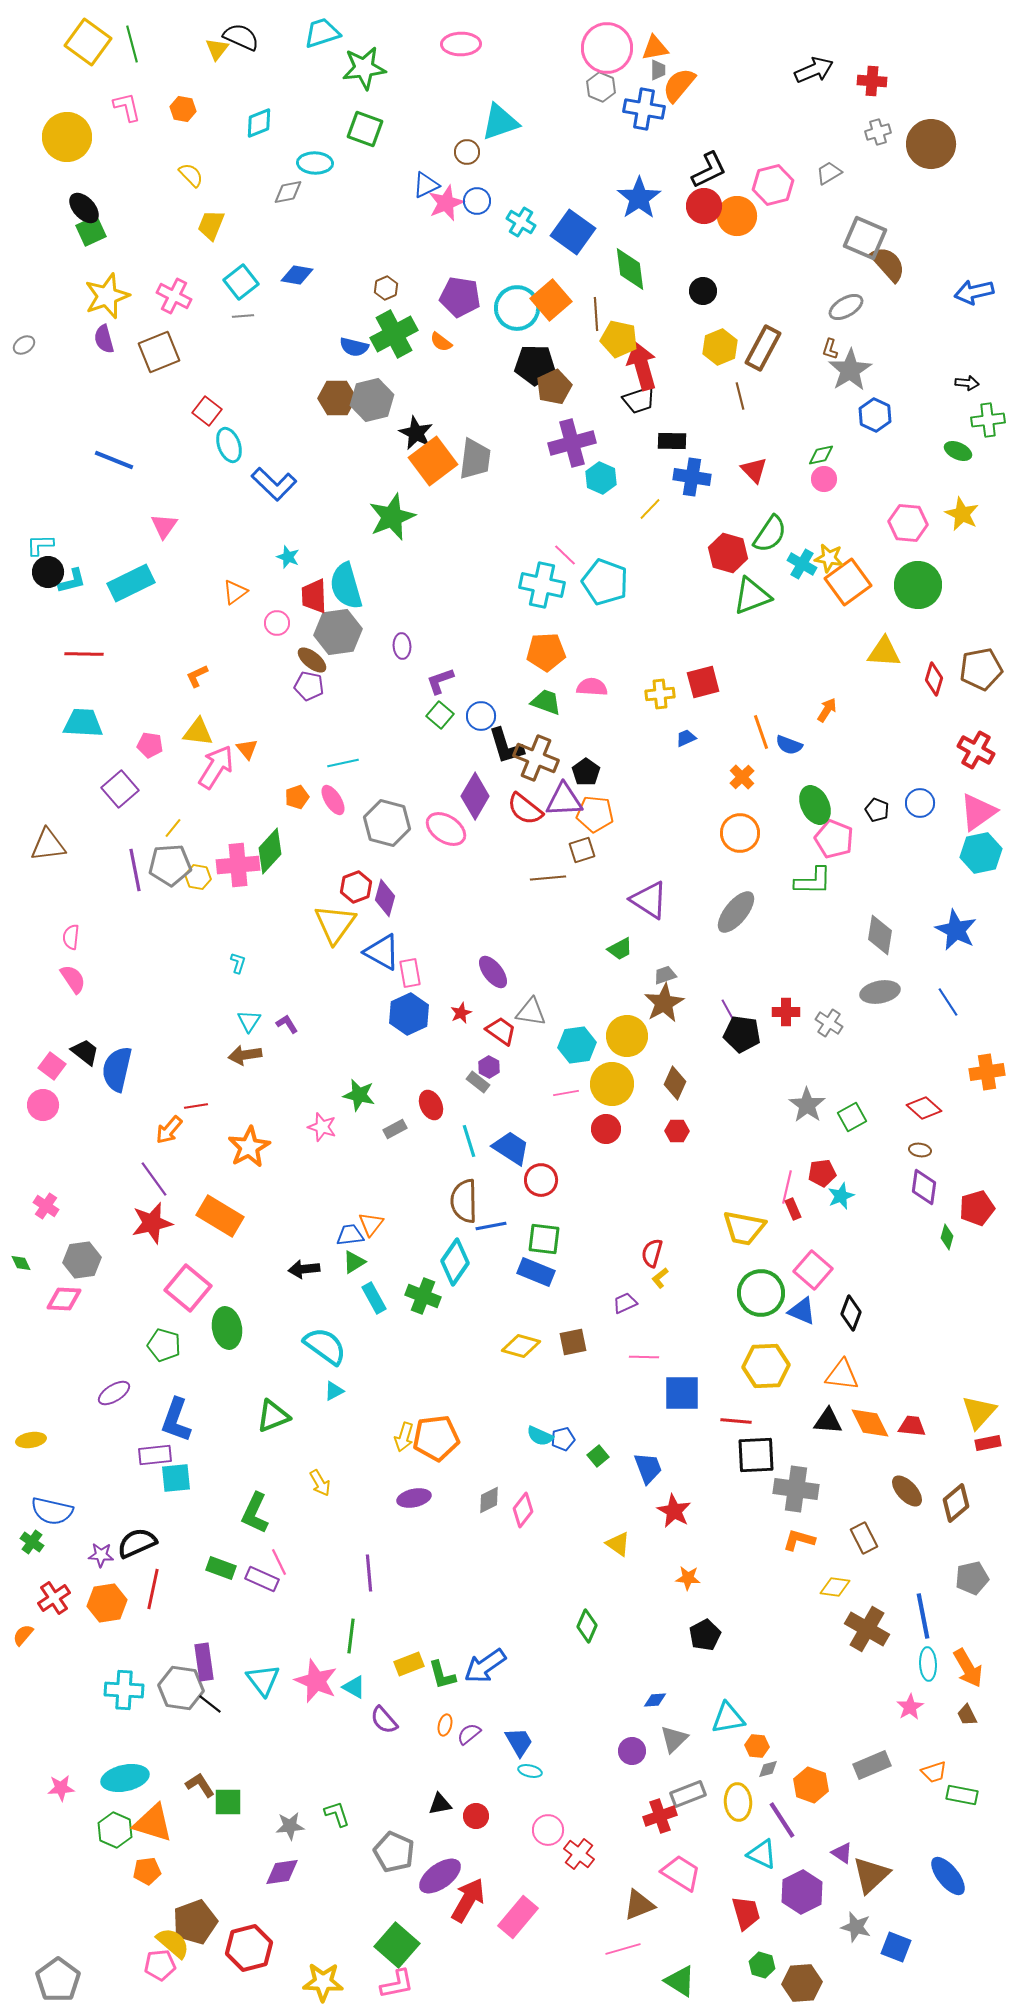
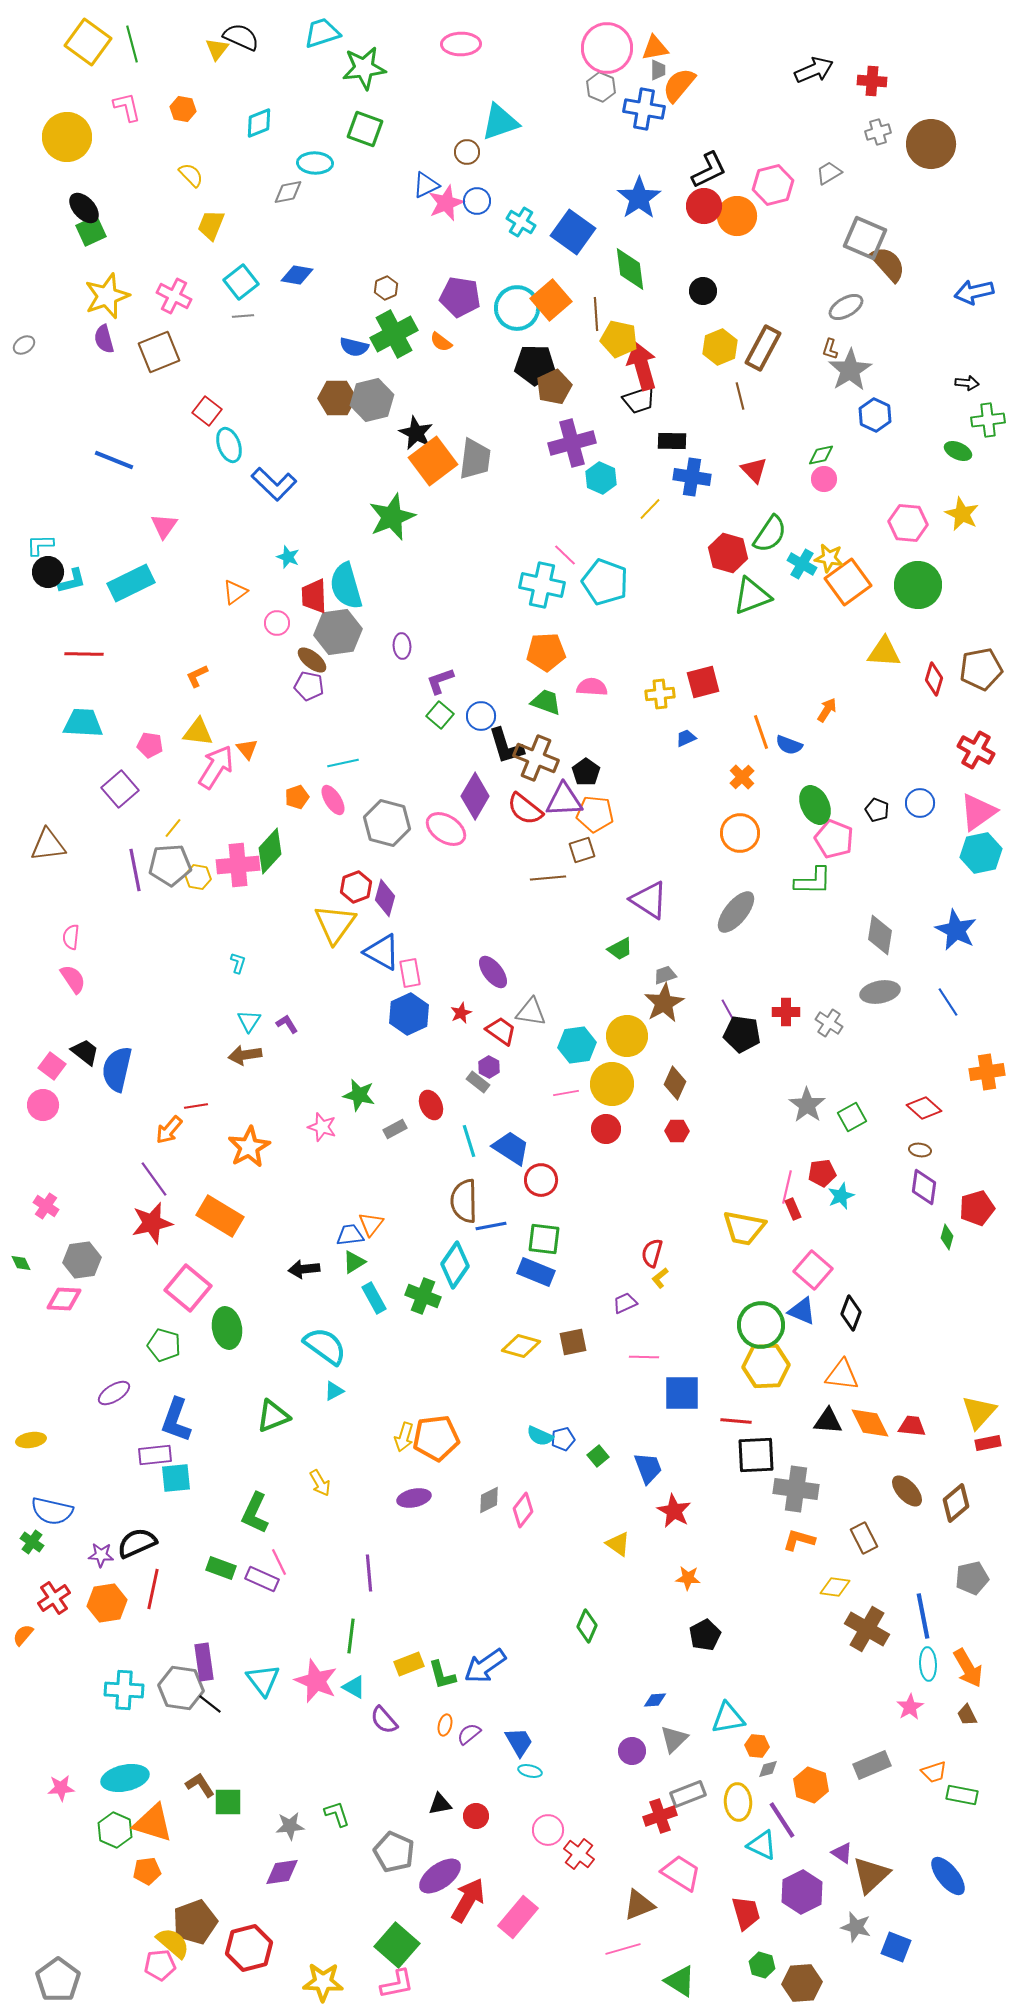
cyan diamond at (455, 1262): moved 3 px down
green circle at (761, 1293): moved 32 px down
cyan triangle at (762, 1854): moved 9 px up
